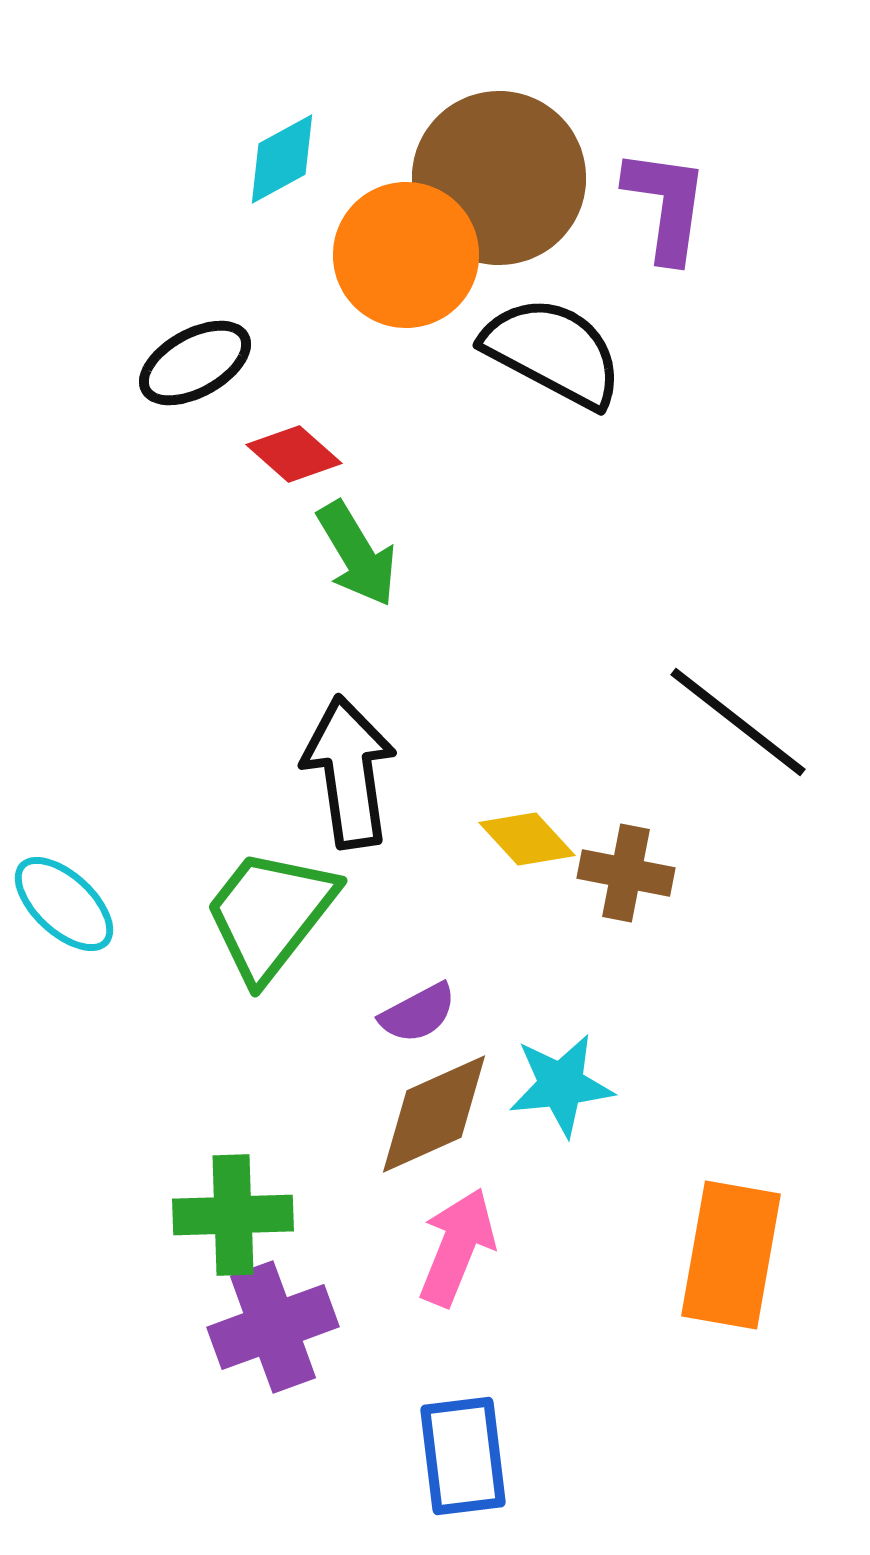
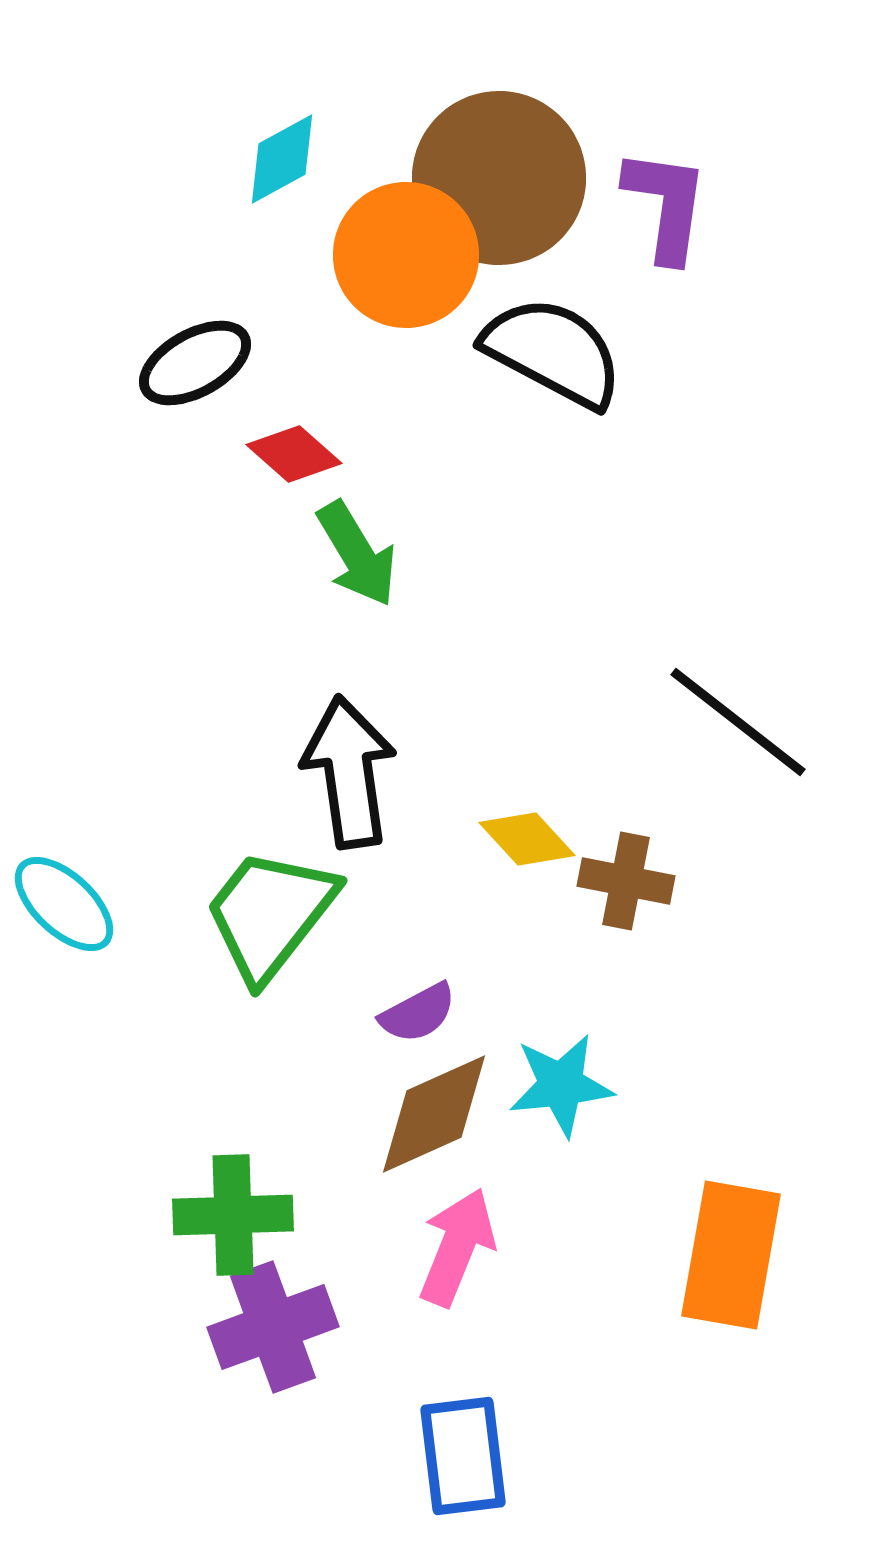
brown cross: moved 8 px down
